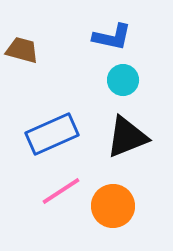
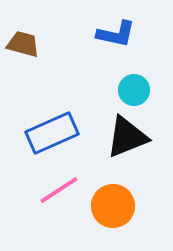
blue L-shape: moved 4 px right, 3 px up
brown trapezoid: moved 1 px right, 6 px up
cyan circle: moved 11 px right, 10 px down
blue rectangle: moved 1 px up
pink line: moved 2 px left, 1 px up
